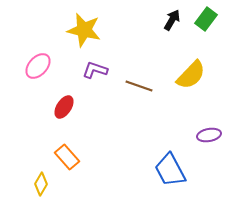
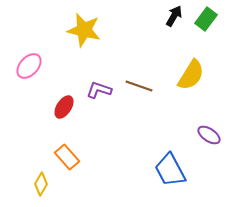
black arrow: moved 2 px right, 4 px up
pink ellipse: moved 9 px left
purple L-shape: moved 4 px right, 20 px down
yellow semicircle: rotated 12 degrees counterclockwise
purple ellipse: rotated 45 degrees clockwise
